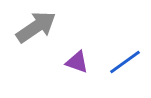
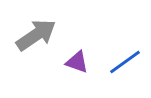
gray arrow: moved 8 px down
